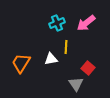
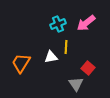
cyan cross: moved 1 px right, 1 px down
white triangle: moved 2 px up
